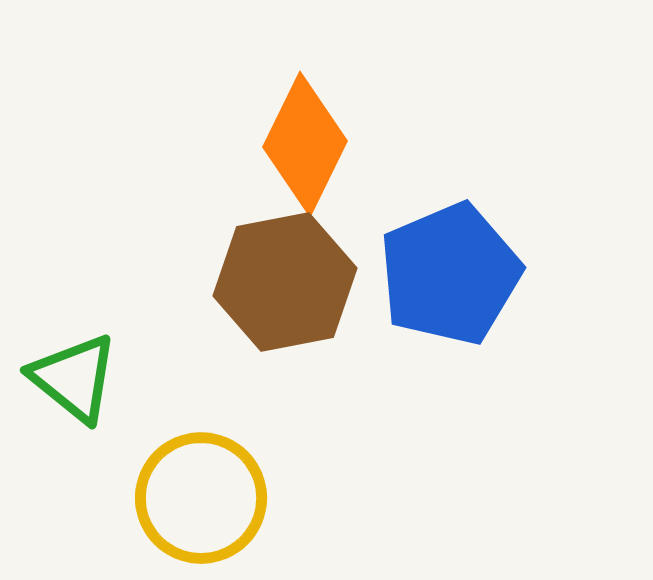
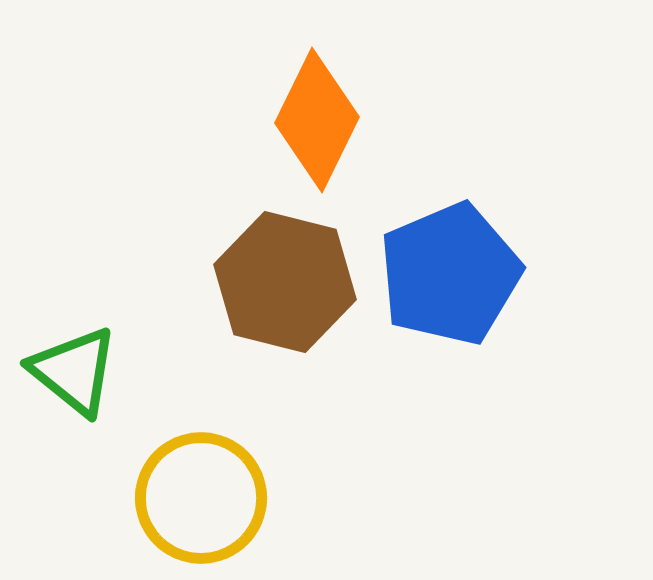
orange diamond: moved 12 px right, 24 px up
brown hexagon: rotated 25 degrees clockwise
green triangle: moved 7 px up
